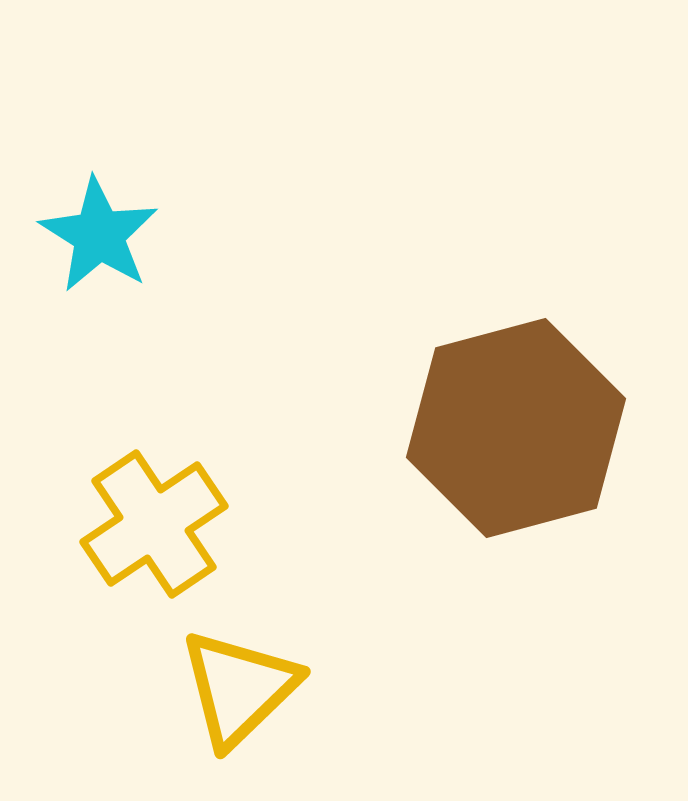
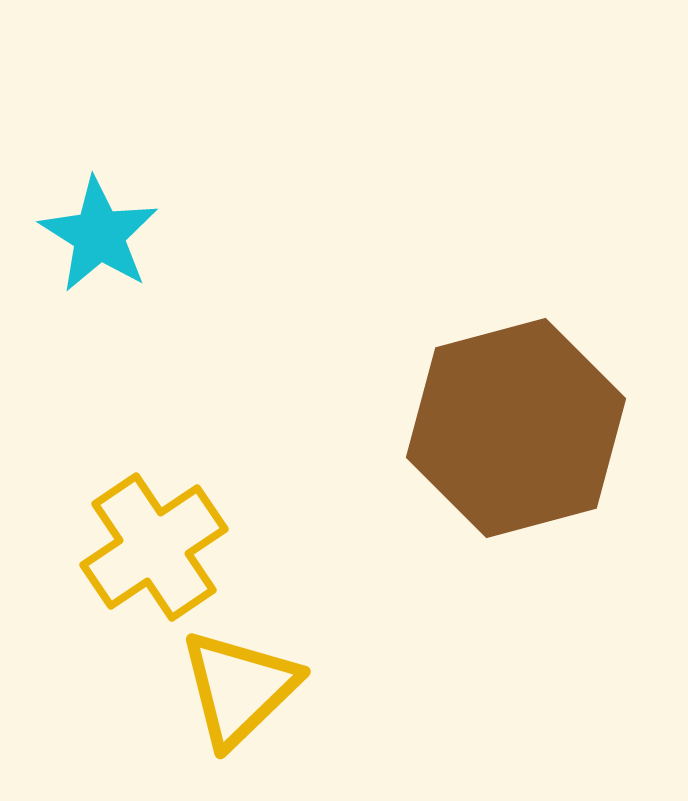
yellow cross: moved 23 px down
